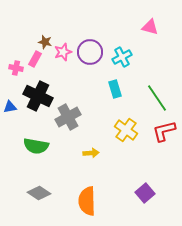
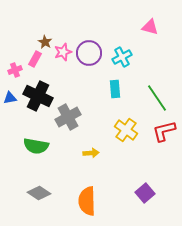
brown star: rotated 16 degrees clockwise
purple circle: moved 1 px left, 1 px down
pink cross: moved 1 px left, 2 px down; rotated 32 degrees counterclockwise
cyan rectangle: rotated 12 degrees clockwise
blue triangle: moved 9 px up
